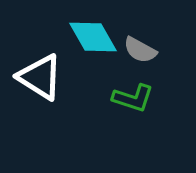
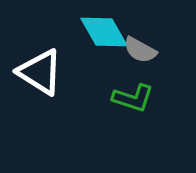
cyan diamond: moved 11 px right, 5 px up
white triangle: moved 5 px up
